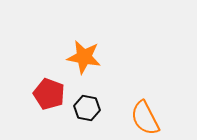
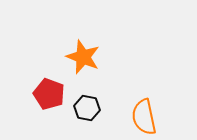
orange star: moved 1 px left; rotated 12 degrees clockwise
orange semicircle: moved 1 px left, 1 px up; rotated 15 degrees clockwise
